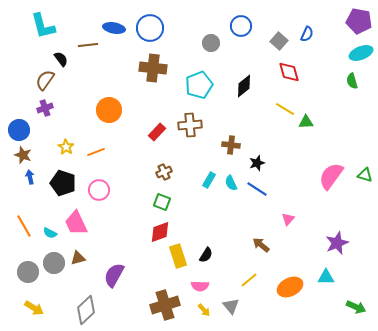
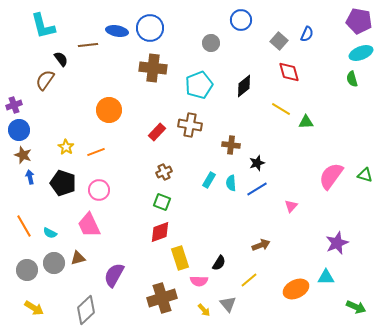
blue circle at (241, 26): moved 6 px up
blue ellipse at (114, 28): moved 3 px right, 3 px down
green semicircle at (352, 81): moved 2 px up
purple cross at (45, 108): moved 31 px left, 3 px up
yellow line at (285, 109): moved 4 px left
brown cross at (190, 125): rotated 15 degrees clockwise
cyan semicircle at (231, 183): rotated 21 degrees clockwise
blue line at (257, 189): rotated 65 degrees counterclockwise
pink triangle at (288, 219): moved 3 px right, 13 px up
pink trapezoid at (76, 223): moved 13 px right, 2 px down
brown arrow at (261, 245): rotated 120 degrees clockwise
black semicircle at (206, 255): moved 13 px right, 8 px down
yellow rectangle at (178, 256): moved 2 px right, 2 px down
gray circle at (28, 272): moved 1 px left, 2 px up
pink semicircle at (200, 286): moved 1 px left, 5 px up
orange ellipse at (290, 287): moved 6 px right, 2 px down
brown cross at (165, 305): moved 3 px left, 7 px up
gray triangle at (231, 306): moved 3 px left, 2 px up
